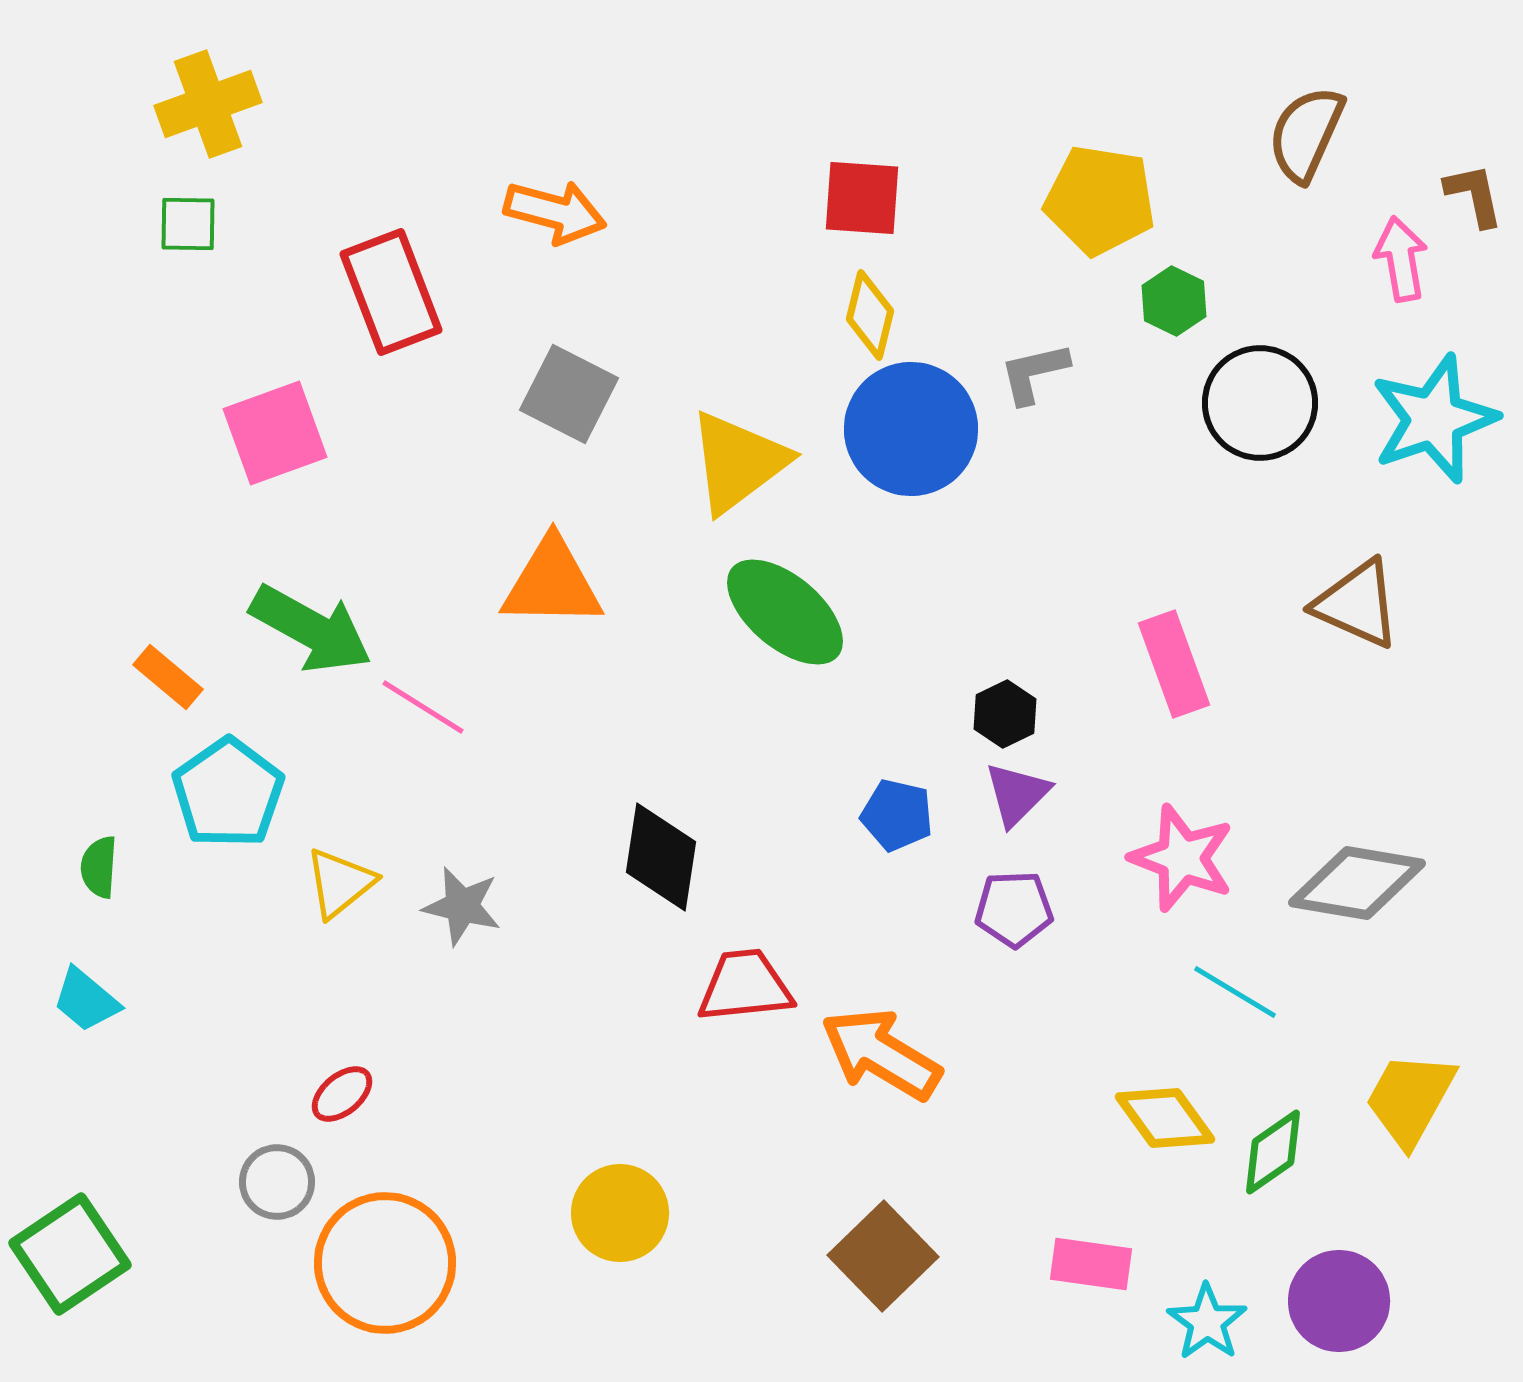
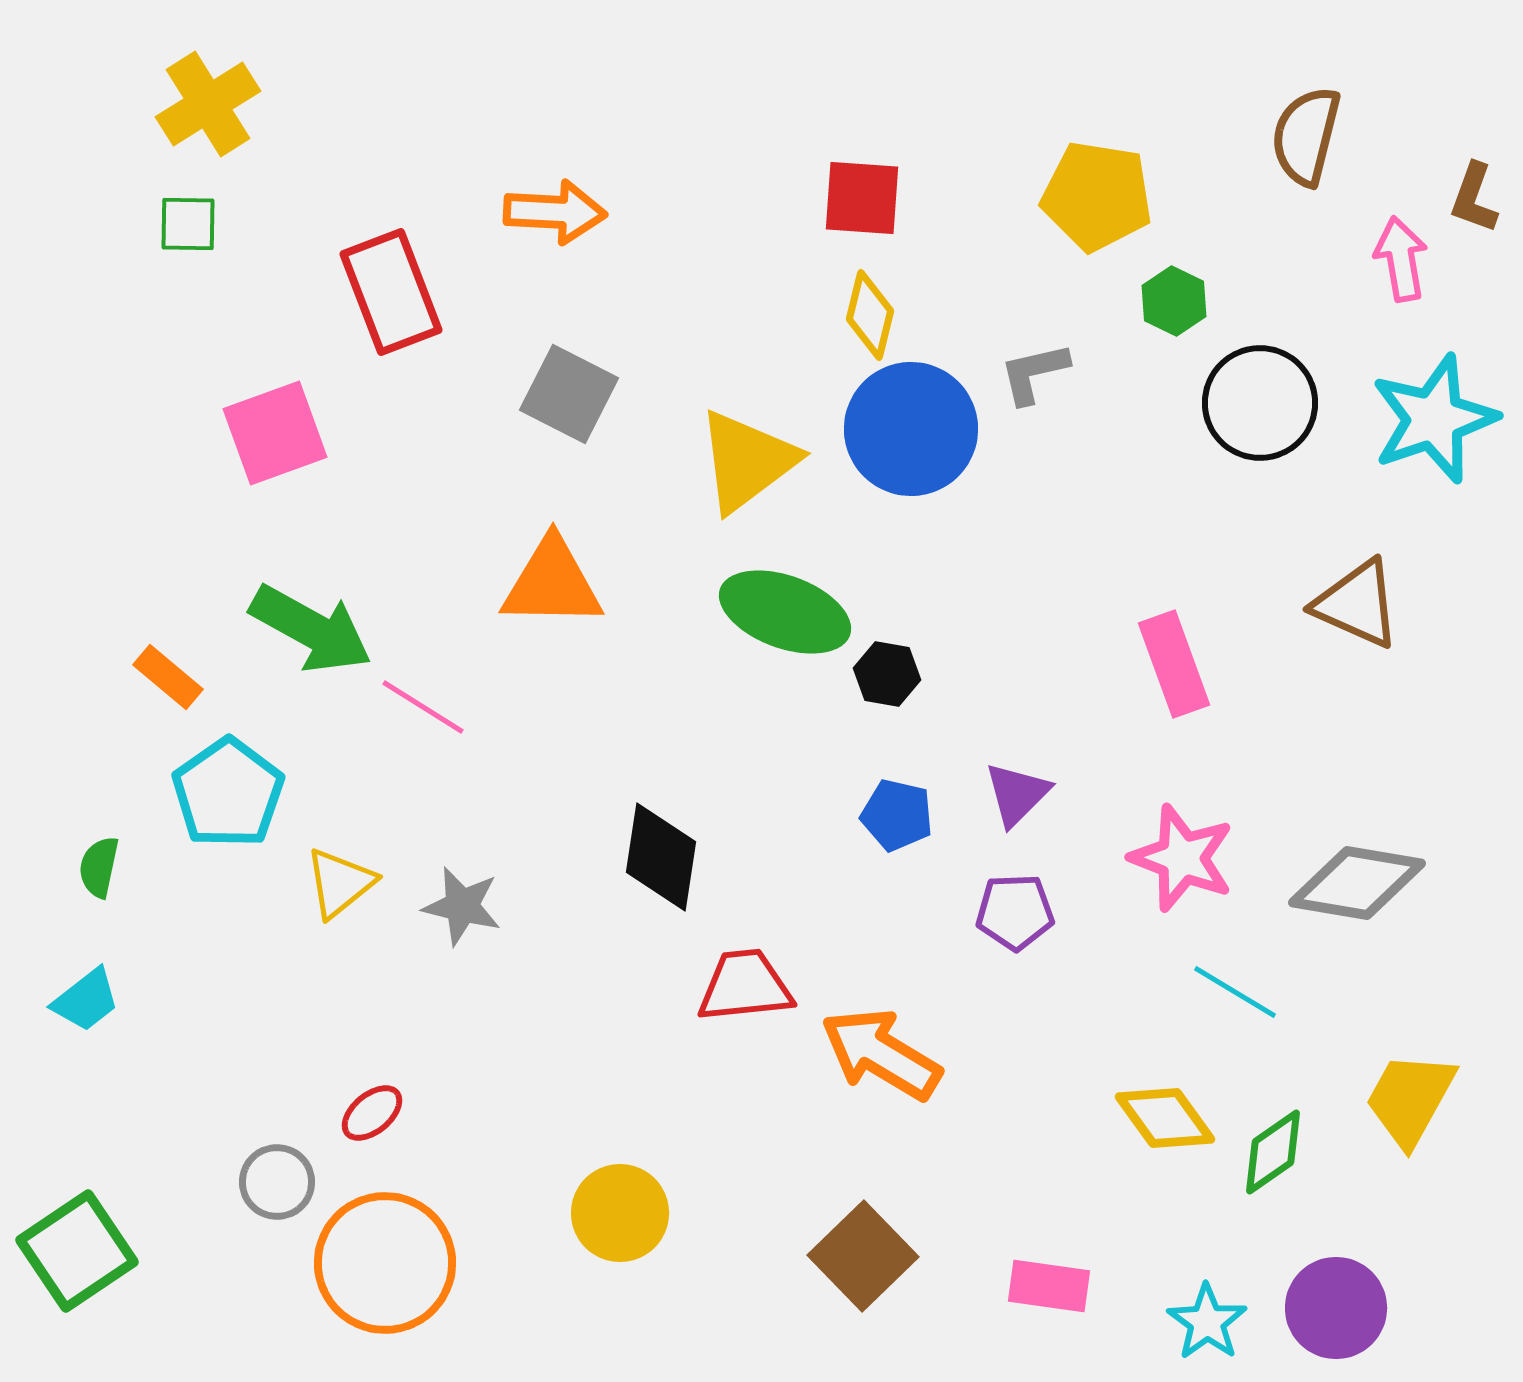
yellow cross at (208, 104): rotated 12 degrees counterclockwise
brown semicircle at (1306, 134): moved 2 px down; rotated 10 degrees counterclockwise
brown L-shape at (1474, 195): moved 3 px down; rotated 148 degrees counterclockwise
yellow pentagon at (1100, 200): moved 3 px left, 4 px up
orange arrow at (555, 212): rotated 12 degrees counterclockwise
yellow triangle at (738, 462): moved 9 px right, 1 px up
green ellipse at (785, 612): rotated 20 degrees counterclockwise
black hexagon at (1005, 714): moved 118 px left, 40 px up; rotated 24 degrees counterclockwise
green semicircle at (99, 867): rotated 8 degrees clockwise
purple pentagon at (1014, 909): moved 1 px right, 3 px down
cyan trapezoid at (86, 1000): rotated 78 degrees counterclockwise
red ellipse at (342, 1094): moved 30 px right, 19 px down
green square at (70, 1254): moved 7 px right, 3 px up
brown square at (883, 1256): moved 20 px left
pink rectangle at (1091, 1264): moved 42 px left, 22 px down
purple circle at (1339, 1301): moved 3 px left, 7 px down
